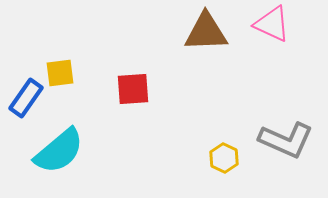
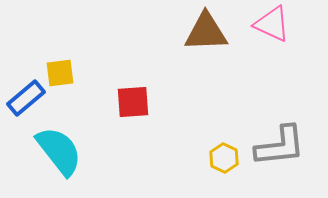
red square: moved 13 px down
blue rectangle: rotated 15 degrees clockwise
gray L-shape: moved 6 px left, 6 px down; rotated 30 degrees counterclockwise
cyan semicircle: rotated 88 degrees counterclockwise
